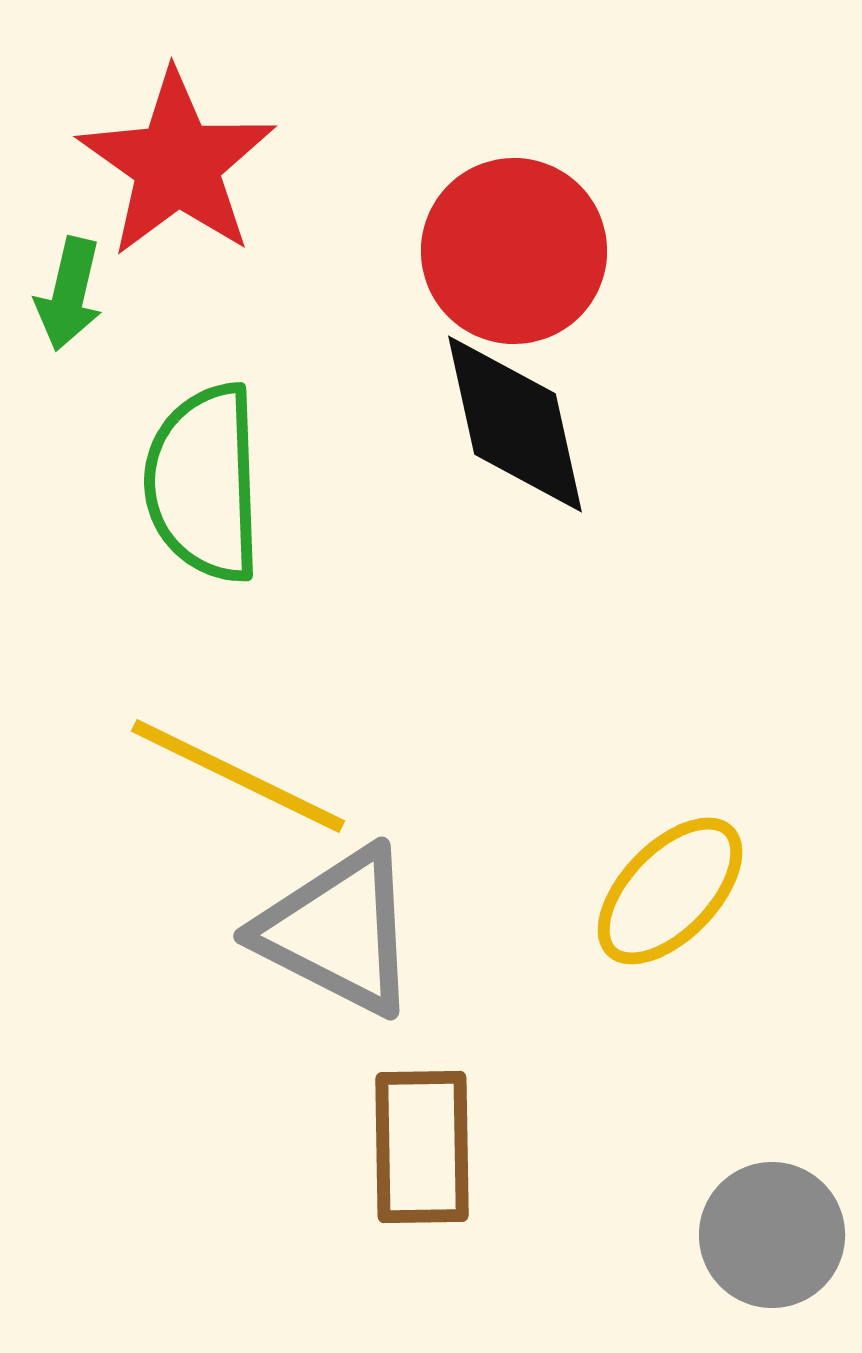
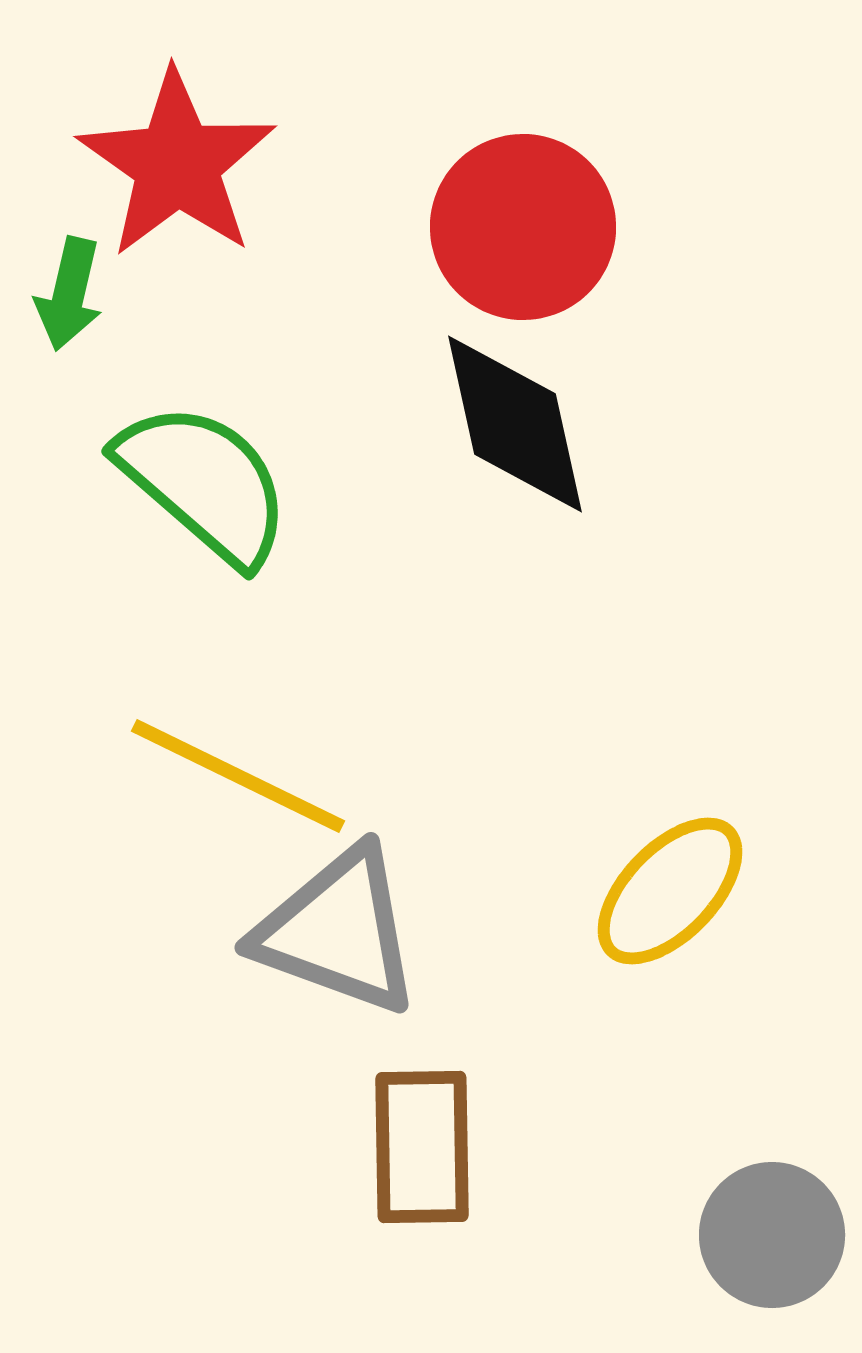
red circle: moved 9 px right, 24 px up
green semicircle: rotated 133 degrees clockwise
gray triangle: rotated 7 degrees counterclockwise
